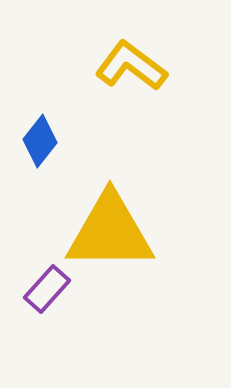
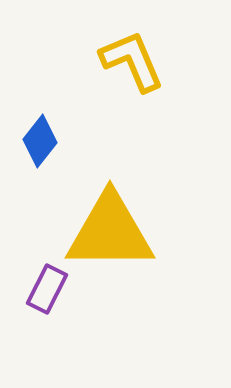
yellow L-shape: moved 1 px right, 5 px up; rotated 30 degrees clockwise
purple rectangle: rotated 15 degrees counterclockwise
